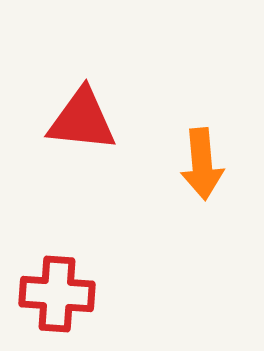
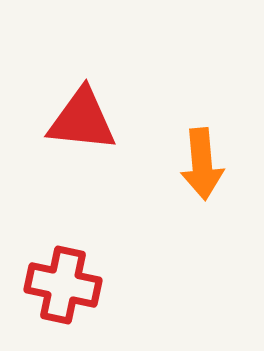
red cross: moved 6 px right, 9 px up; rotated 8 degrees clockwise
